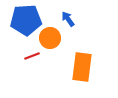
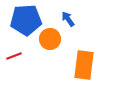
orange circle: moved 1 px down
red line: moved 18 px left
orange rectangle: moved 2 px right, 2 px up
